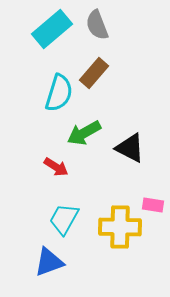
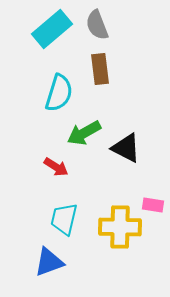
brown rectangle: moved 6 px right, 4 px up; rotated 48 degrees counterclockwise
black triangle: moved 4 px left
cyan trapezoid: rotated 16 degrees counterclockwise
